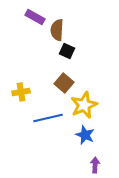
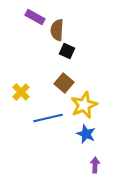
yellow cross: rotated 36 degrees counterclockwise
blue star: moved 1 px right, 1 px up
